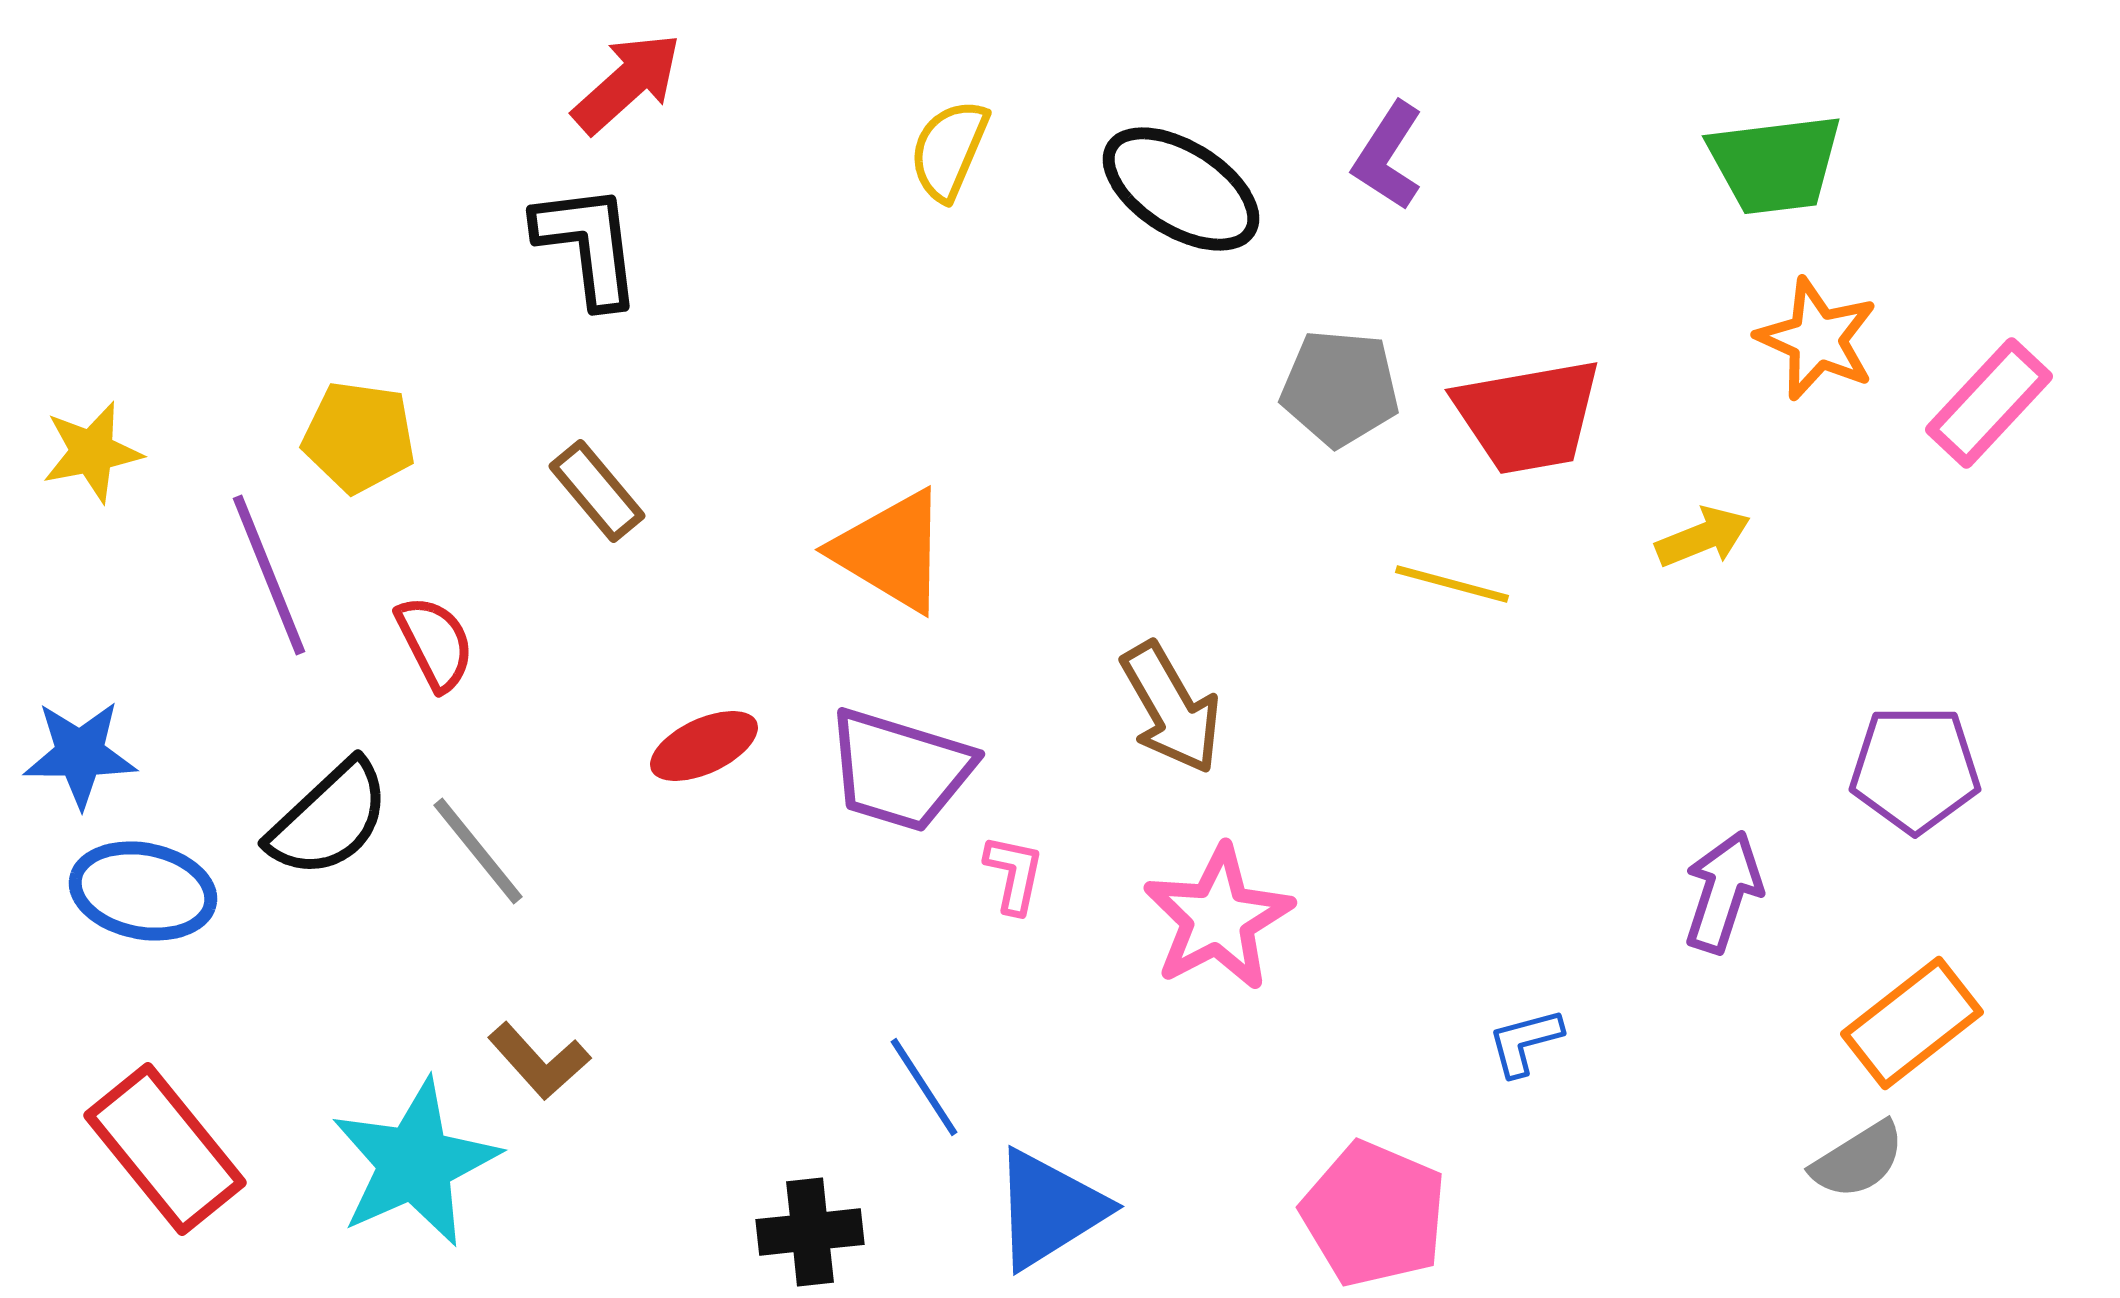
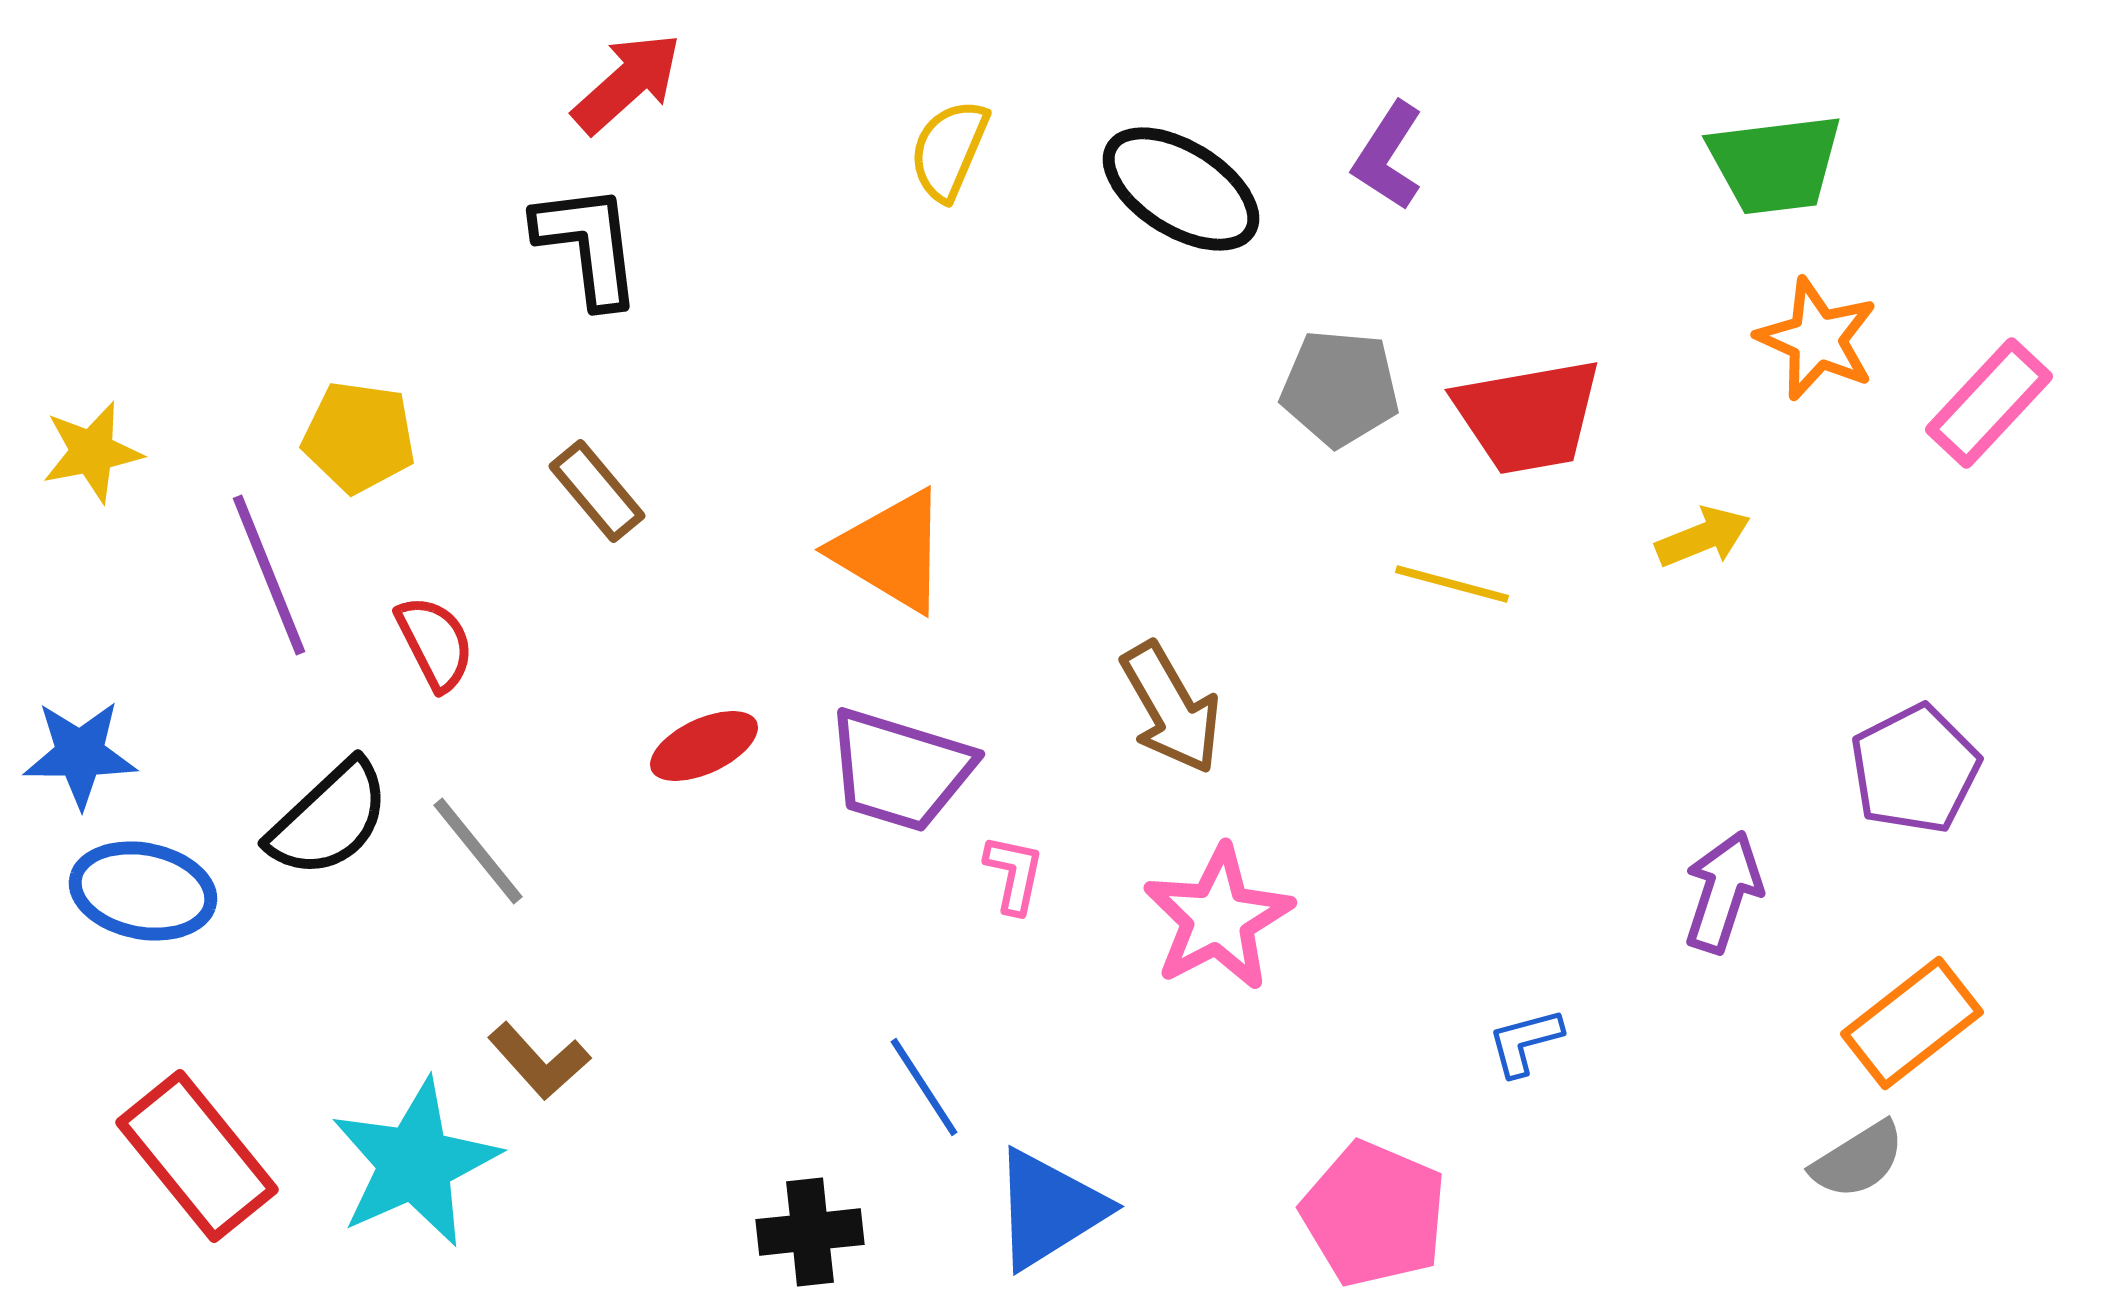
purple pentagon: rotated 27 degrees counterclockwise
red rectangle: moved 32 px right, 7 px down
